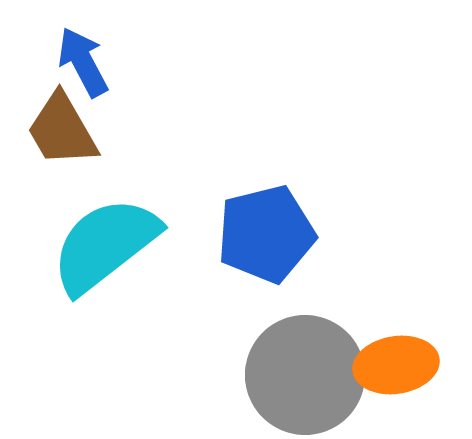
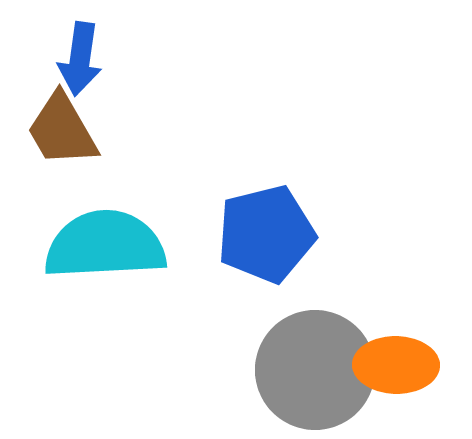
blue arrow: moved 3 px left, 3 px up; rotated 144 degrees counterclockwise
cyan semicircle: rotated 35 degrees clockwise
orange ellipse: rotated 10 degrees clockwise
gray circle: moved 10 px right, 5 px up
